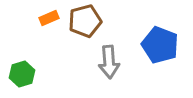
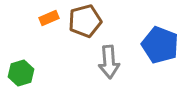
green hexagon: moved 1 px left, 1 px up
